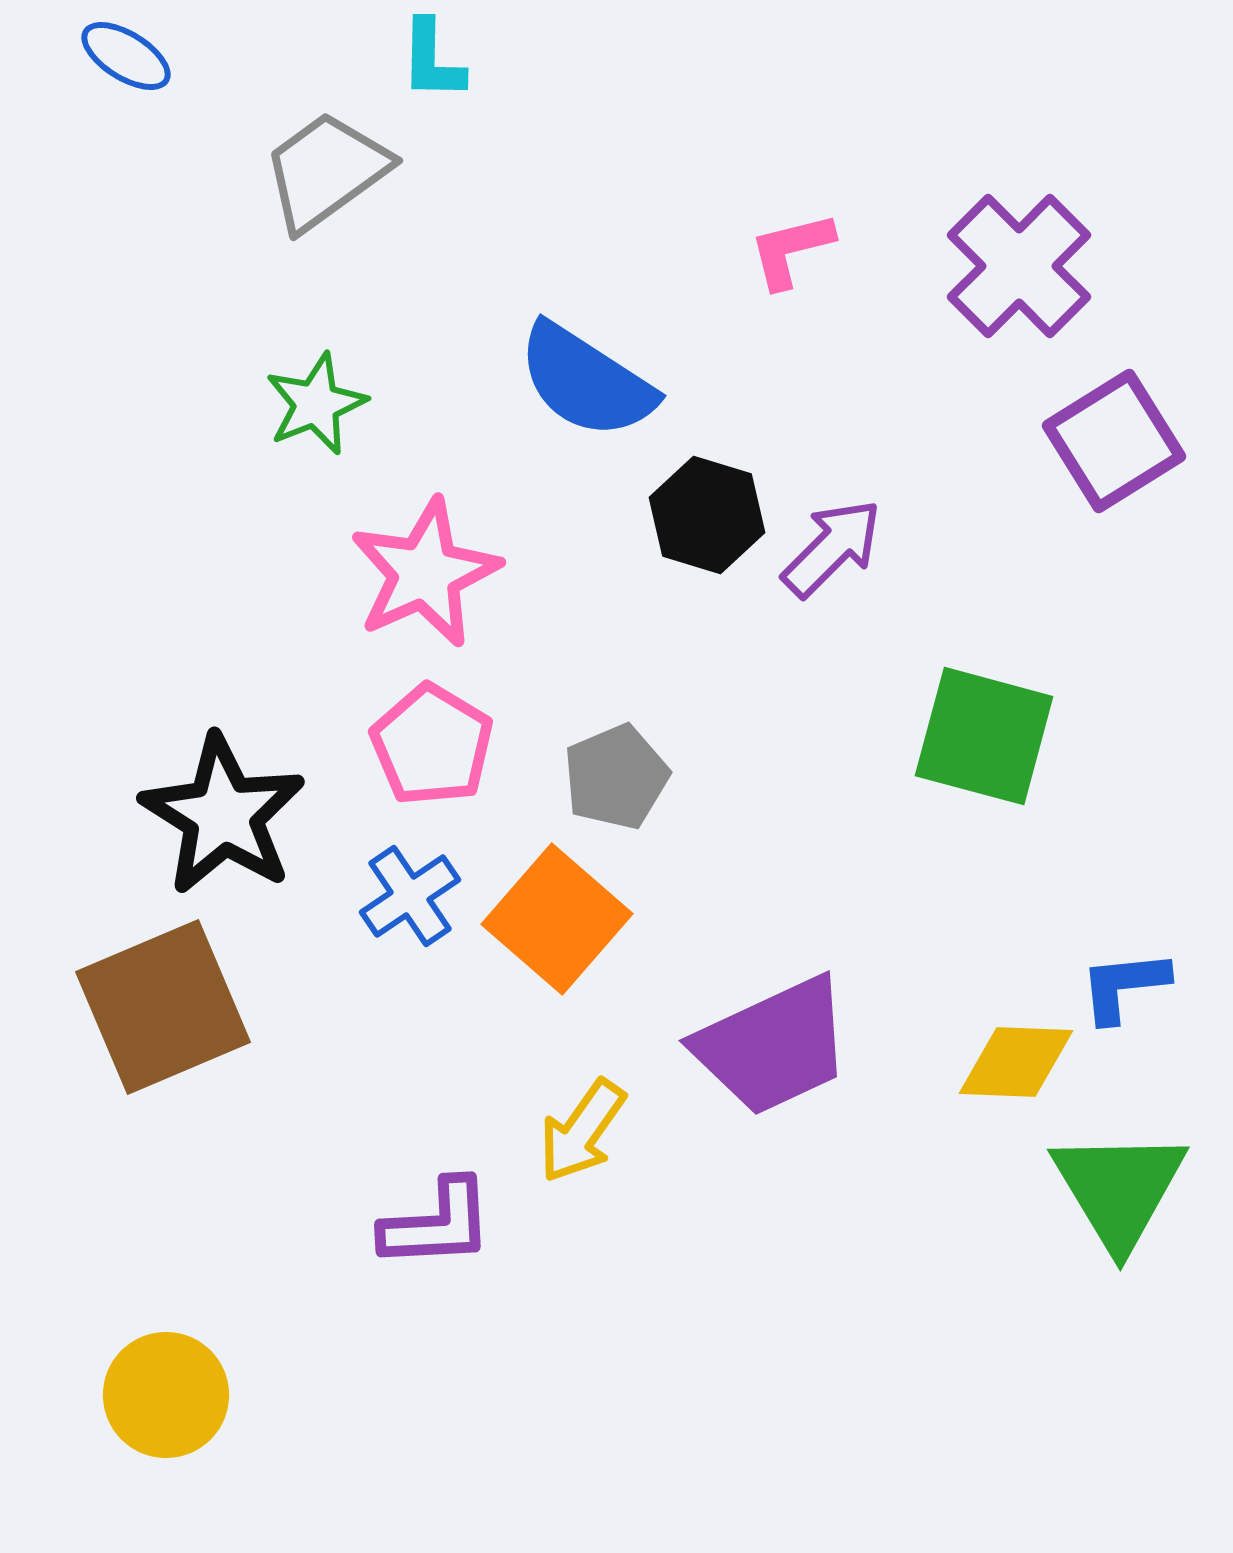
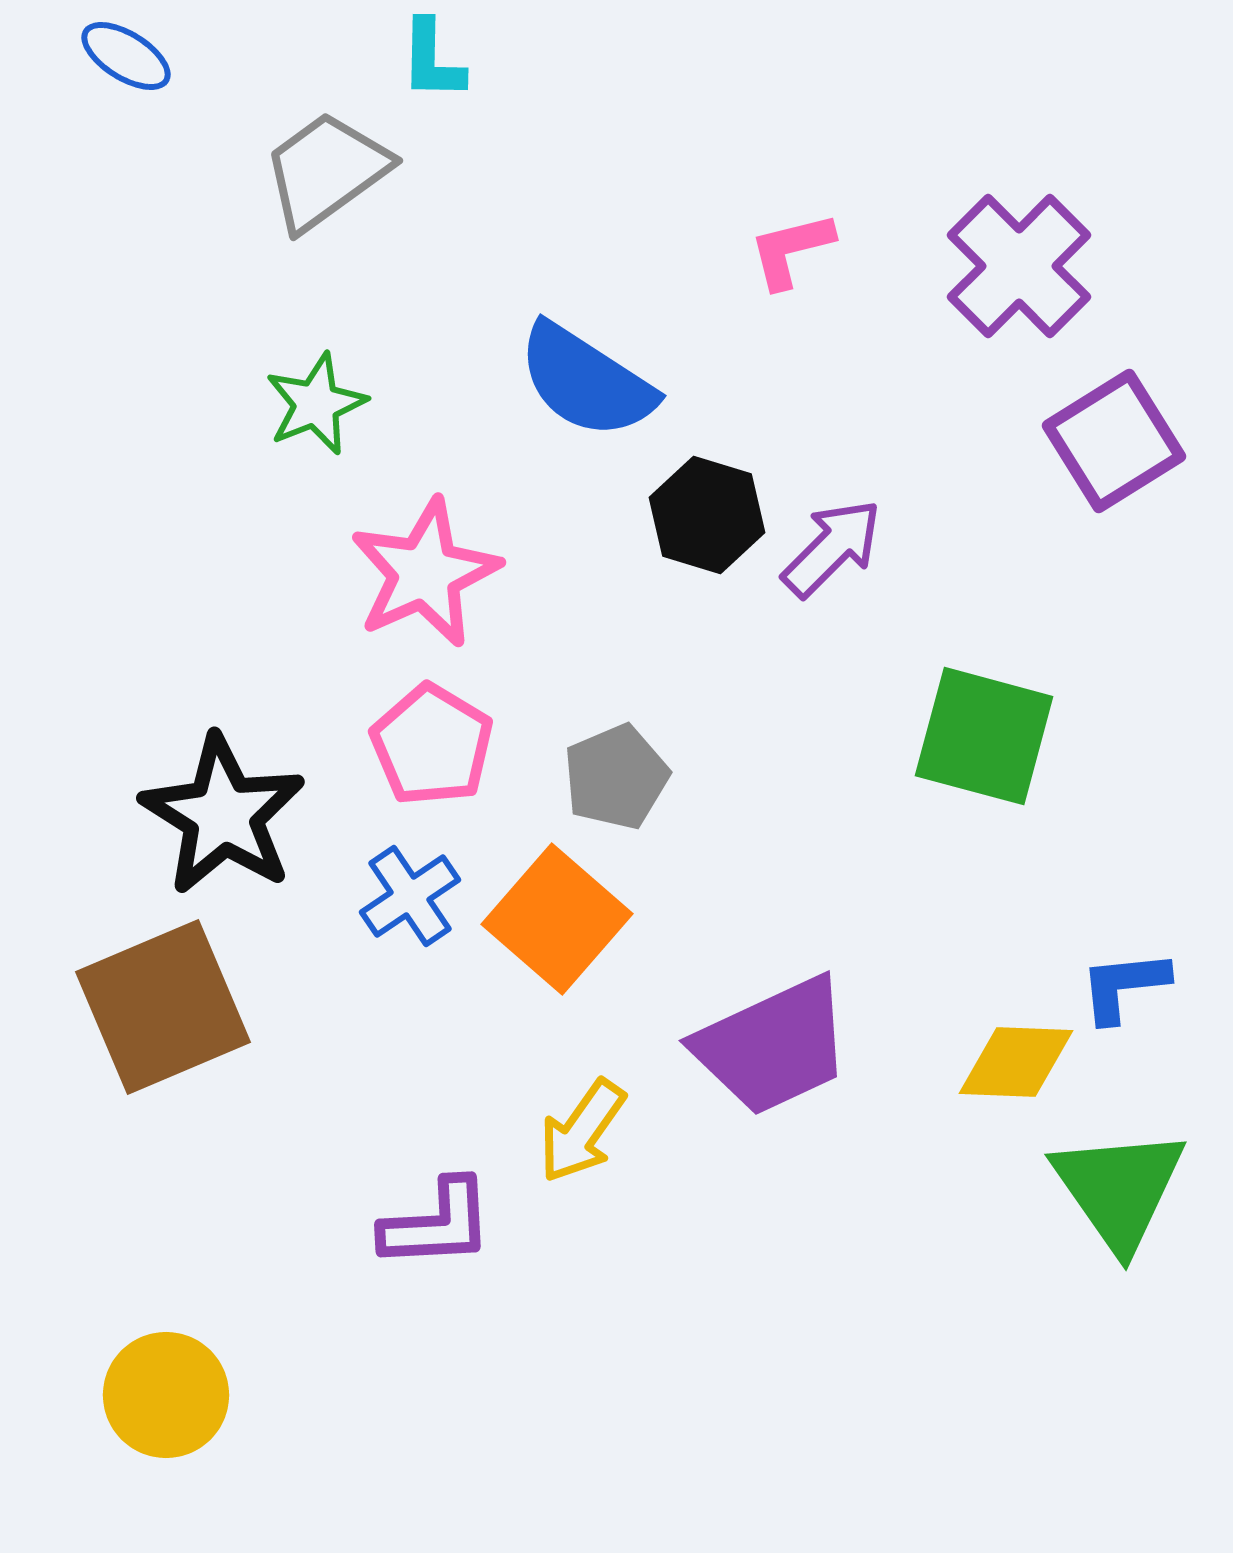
green triangle: rotated 4 degrees counterclockwise
